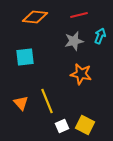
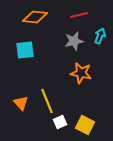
cyan square: moved 7 px up
orange star: moved 1 px up
white square: moved 2 px left, 4 px up
